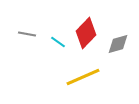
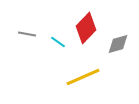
red diamond: moved 5 px up
